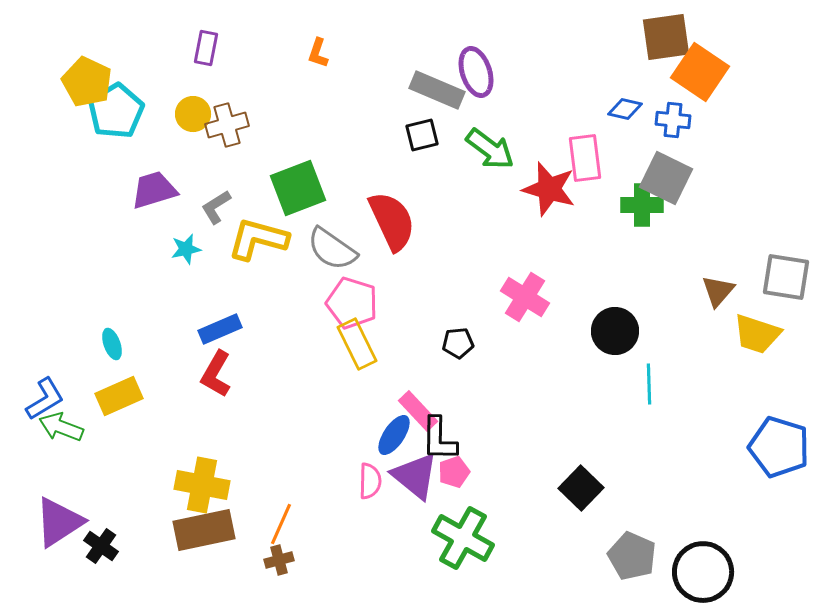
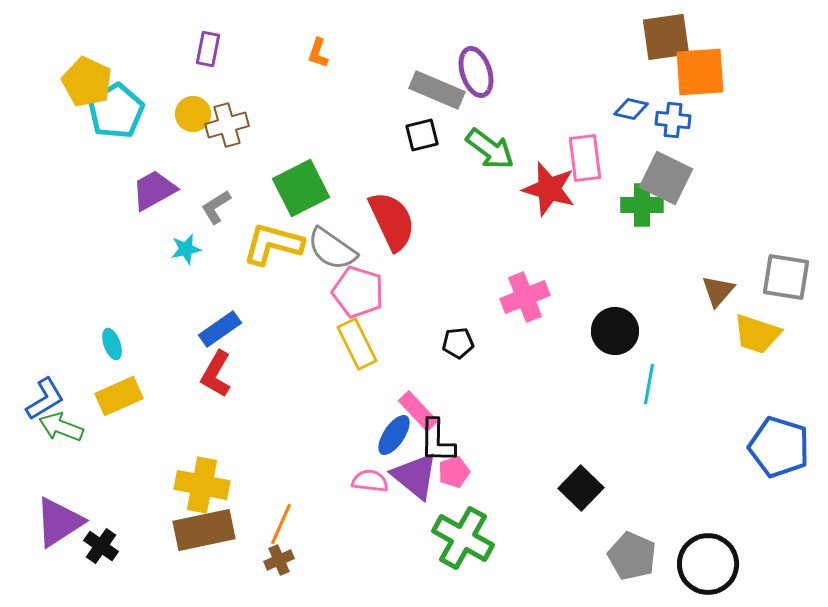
purple rectangle at (206, 48): moved 2 px right, 1 px down
orange square at (700, 72): rotated 38 degrees counterclockwise
blue diamond at (625, 109): moved 6 px right
green square at (298, 188): moved 3 px right; rotated 6 degrees counterclockwise
purple trapezoid at (154, 190): rotated 12 degrees counterclockwise
yellow L-shape at (258, 239): moved 15 px right, 5 px down
pink cross at (525, 297): rotated 36 degrees clockwise
pink pentagon at (352, 303): moved 6 px right, 11 px up
blue rectangle at (220, 329): rotated 12 degrees counterclockwise
cyan line at (649, 384): rotated 12 degrees clockwise
black L-shape at (439, 439): moved 2 px left, 2 px down
pink semicircle at (370, 481): rotated 84 degrees counterclockwise
brown cross at (279, 560): rotated 8 degrees counterclockwise
black circle at (703, 572): moved 5 px right, 8 px up
